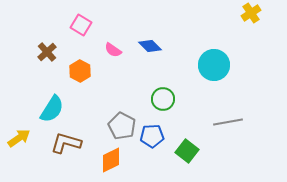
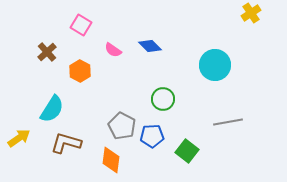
cyan circle: moved 1 px right
orange diamond: rotated 56 degrees counterclockwise
